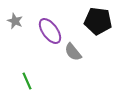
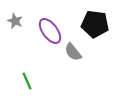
black pentagon: moved 3 px left, 3 px down
